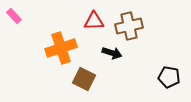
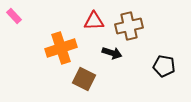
black pentagon: moved 5 px left, 11 px up
